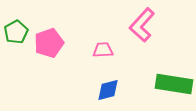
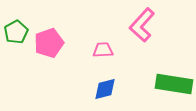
blue diamond: moved 3 px left, 1 px up
